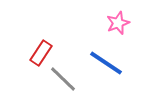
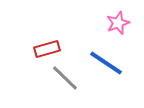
red rectangle: moved 6 px right, 4 px up; rotated 40 degrees clockwise
gray line: moved 2 px right, 1 px up
